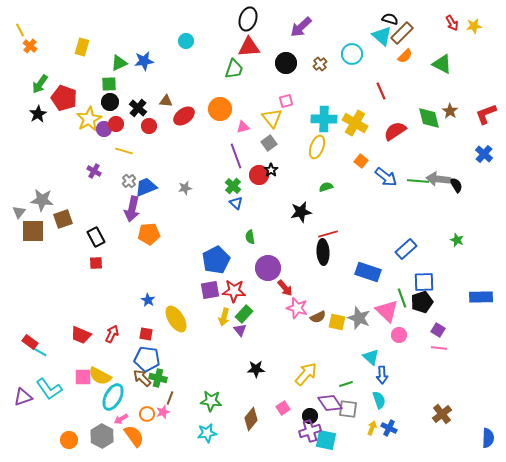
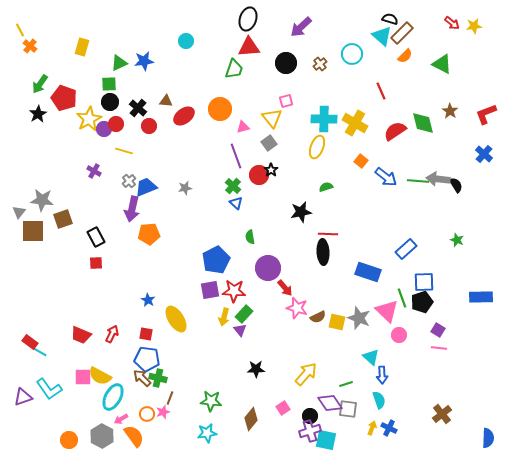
red arrow at (452, 23): rotated 21 degrees counterclockwise
green diamond at (429, 118): moved 6 px left, 5 px down
red line at (328, 234): rotated 18 degrees clockwise
